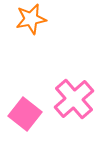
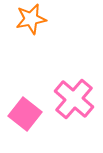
pink cross: rotated 9 degrees counterclockwise
